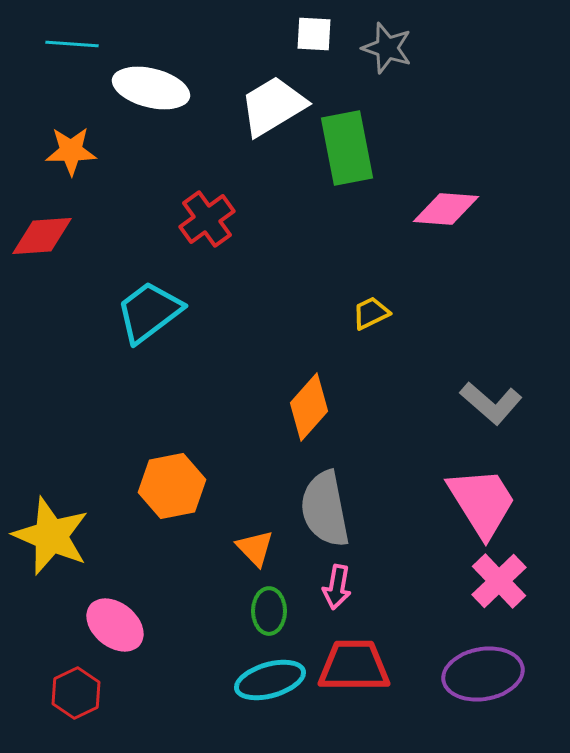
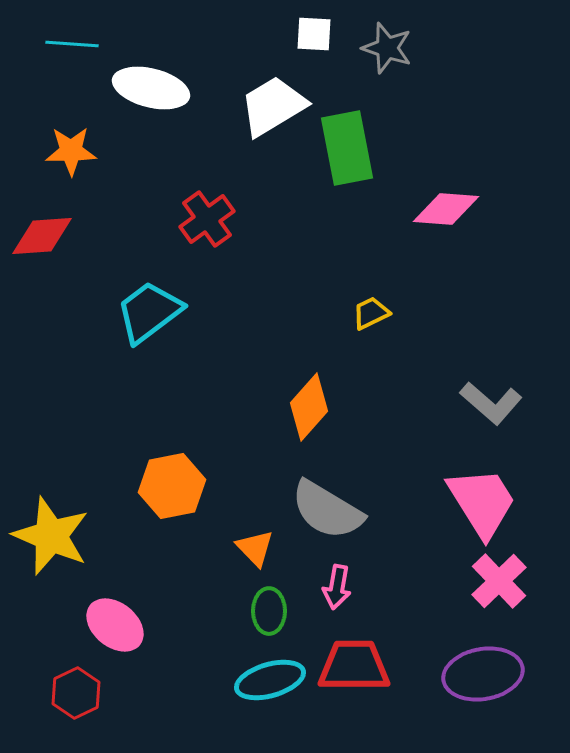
gray semicircle: moved 2 px right, 1 px down; rotated 48 degrees counterclockwise
